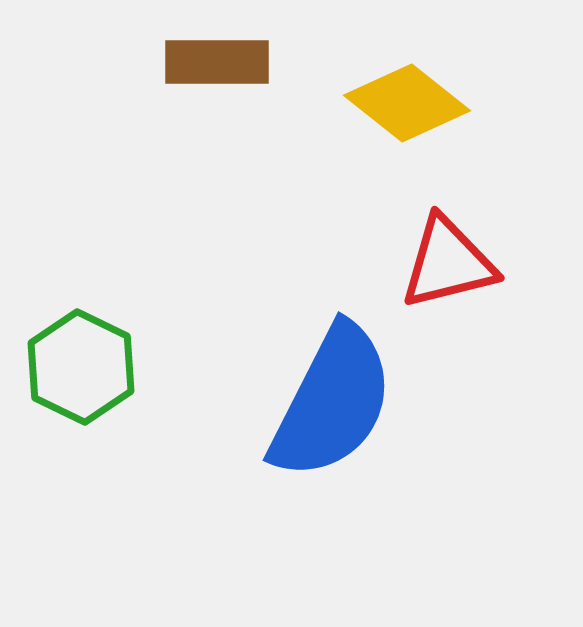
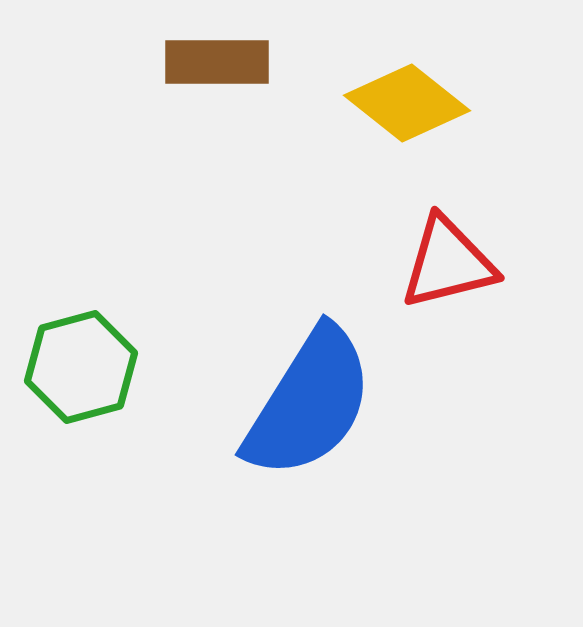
green hexagon: rotated 19 degrees clockwise
blue semicircle: moved 23 px left, 1 px down; rotated 5 degrees clockwise
